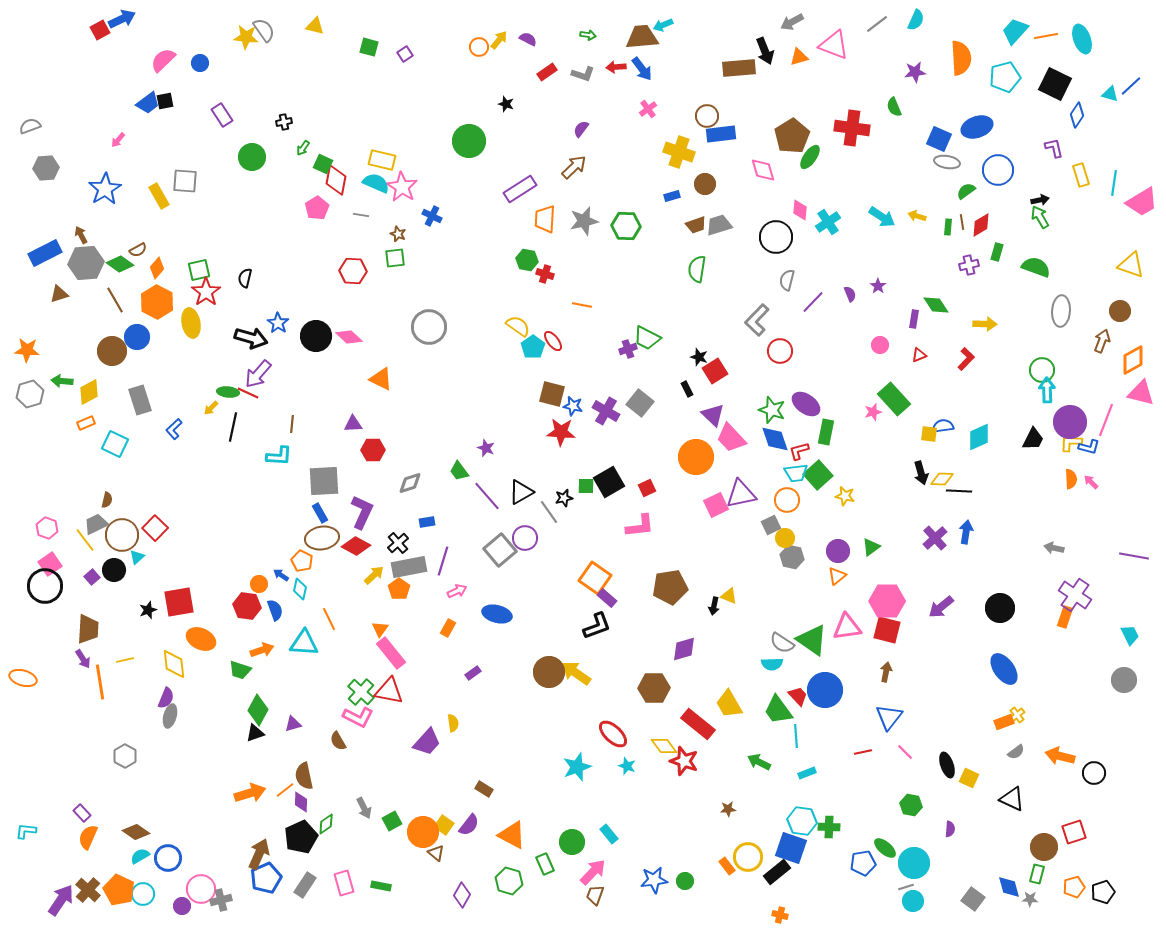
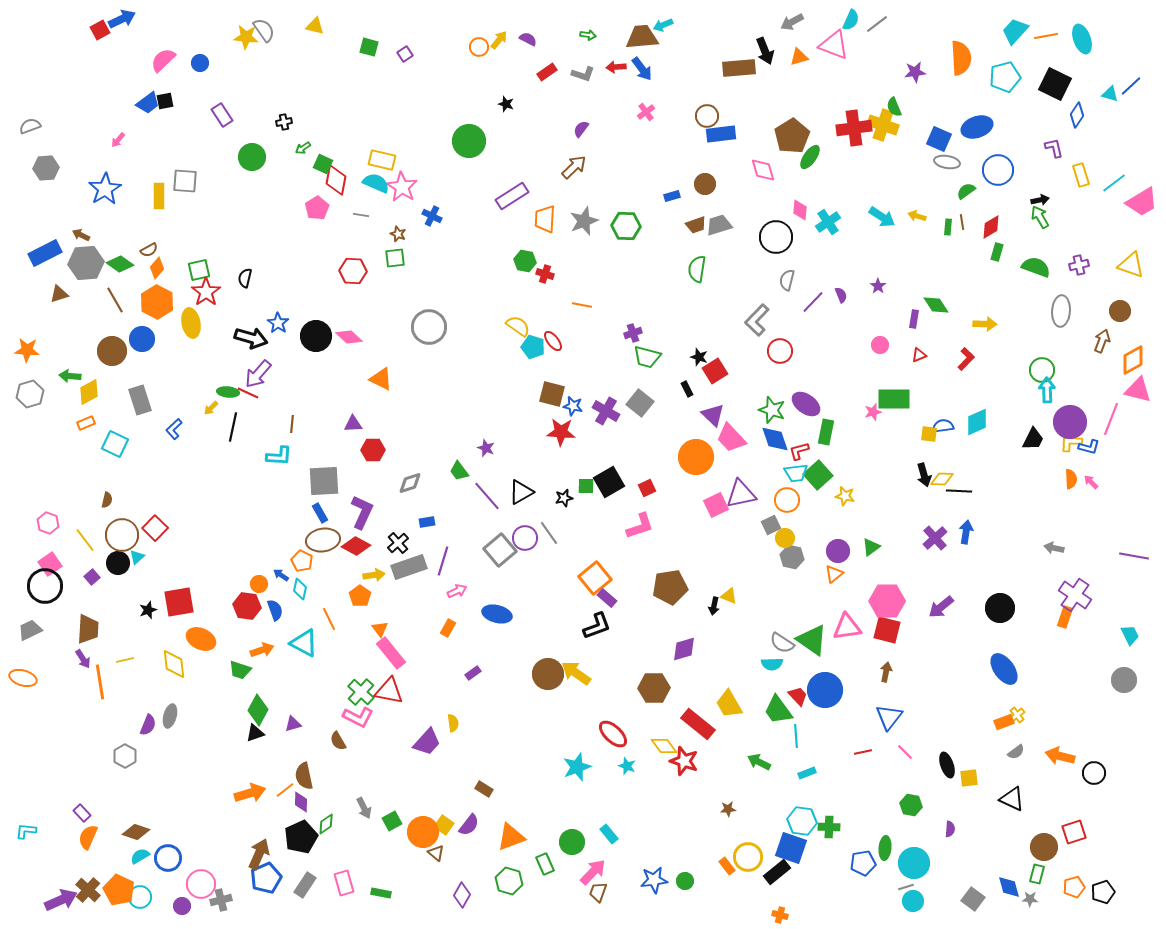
cyan semicircle at (916, 20): moved 65 px left
pink cross at (648, 109): moved 2 px left, 3 px down
red cross at (852, 128): moved 2 px right; rotated 16 degrees counterclockwise
green arrow at (303, 148): rotated 21 degrees clockwise
yellow cross at (679, 152): moved 204 px right, 27 px up
cyan line at (1114, 183): rotated 45 degrees clockwise
purple rectangle at (520, 189): moved 8 px left, 7 px down
yellow rectangle at (159, 196): rotated 30 degrees clockwise
gray star at (584, 221): rotated 8 degrees counterclockwise
red diamond at (981, 225): moved 10 px right, 2 px down
brown arrow at (81, 235): rotated 36 degrees counterclockwise
brown semicircle at (138, 250): moved 11 px right
green hexagon at (527, 260): moved 2 px left, 1 px down
purple cross at (969, 265): moved 110 px right
purple semicircle at (850, 294): moved 9 px left, 1 px down
blue circle at (137, 337): moved 5 px right, 2 px down
green trapezoid at (647, 338): moved 19 px down; rotated 12 degrees counterclockwise
cyan pentagon at (533, 347): rotated 20 degrees counterclockwise
purple cross at (628, 349): moved 5 px right, 16 px up
green arrow at (62, 381): moved 8 px right, 5 px up
pink triangle at (1141, 393): moved 3 px left, 3 px up
green rectangle at (894, 399): rotated 48 degrees counterclockwise
pink line at (1106, 420): moved 5 px right, 1 px up
cyan diamond at (979, 437): moved 2 px left, 15 px up
black arrow at (921, 473): moved 3 px right, 2 px down
gray line at (549, 512): moved 21 px down
gray trapezoid at (96, 524): moved 66 px left, 106 px down
pink L-shape at (640, 526): rotated 12 degrees counterclockwise
pink hexagon at (47, 528): moved 1 px right, 5 px up
brown ellipse at (322, 538): moved 1 px right, 2 px down
gray rectangle at (409, 567): rotated 8 degrees counterclockwise
black circle at (114, 570): moved 4 px right, 7 px up
yellow arrow at (374, 575): rotated 35 degrees clockwise
orange triangle at (837, 576): moved 3 px left, 2 px up
orange square at (595, 578): rotated 16 degrees clockwise
orange pentagon at (399, 589): moved 39 px left, 7 px down
orange triangle at (380, 629): rotated 12 degrees counterclockwise
cyan triangle at (304, 643): rotated 24 degrees clockwise
brown circle at (549, 672): moved 1 px left, 2 px down
purple semicircle at (166, 698): moved 18 px left, 27 px down
yellow square at (969, 778): rotated 30 degrees counterclockwise
brown diamond at (136, 832): rotated 16 degrees counterclockwise
orange triangle at (512, 835): moved 1 px left, 2 px down; rotated 48 degrees counterclockwise
green ellipse at (885, 848): rotated 55 degrees clockwise
green rectangle at (381, 886): moved 7 px down
pink circle at (201, 889): moved 5 px up
cyan circle at (143, 894): moved 3 px left, 3 px down
brown trapezoid at (595, 895): moved 3 px right, 3 px up
purple arrow at (61, 900): rotated 32 degrees clockwise
